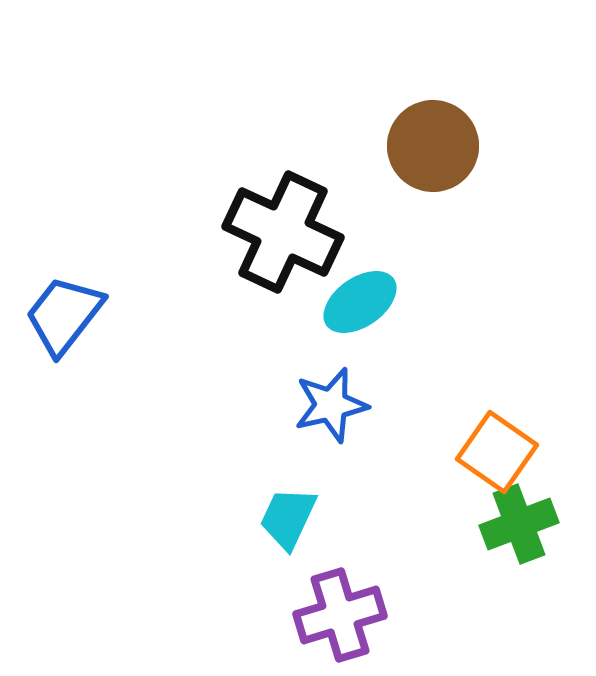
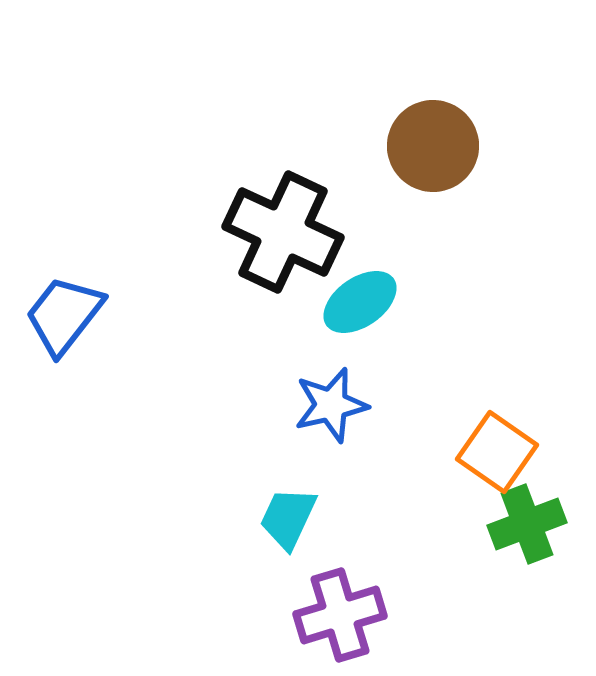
green cross: moved 8 px right
